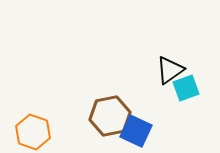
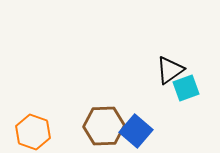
brown hexagon: moved 6 px left, 10 px down; rotated 9 degrees clockwise
blue square: rotated 16 degrees clockwise
